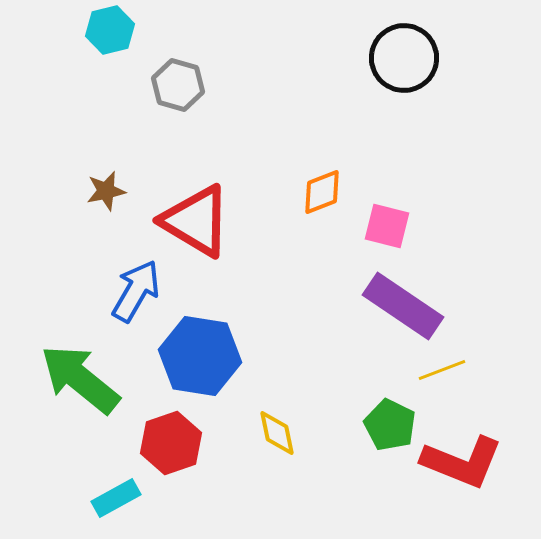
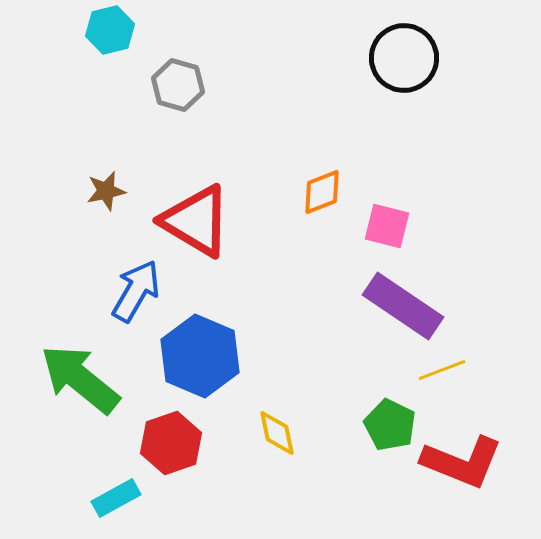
blue hexagon: rotated 14 degrees clockwise
